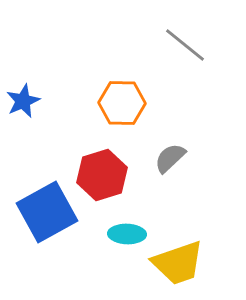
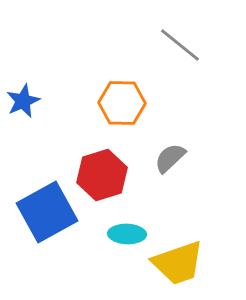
gray line: moved 5 px left
